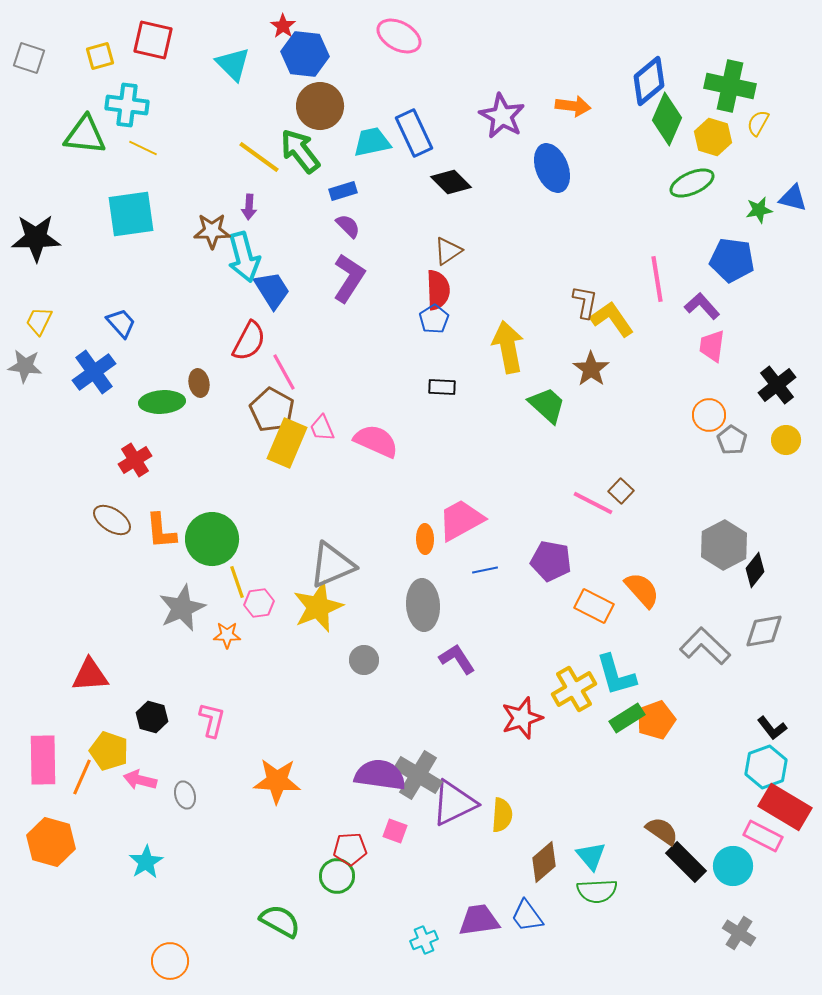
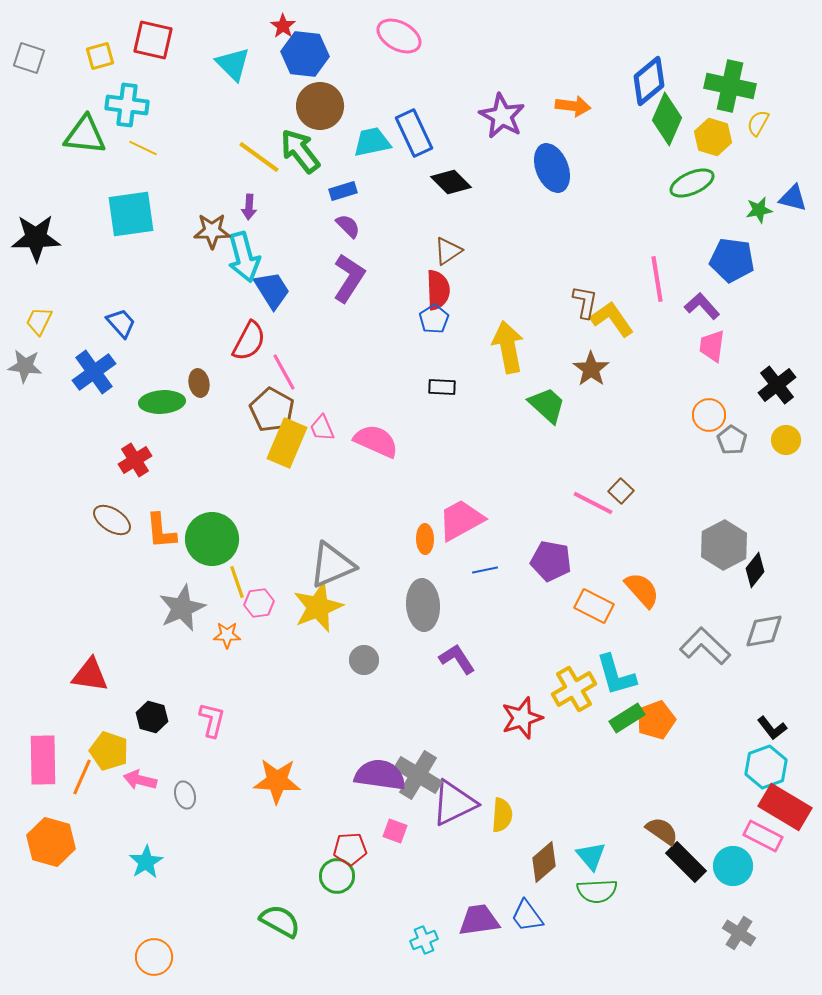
red triangle at (90, 675): rotated 12 degrees clockwise
orange circle at (170, 961): moved 16 px left, 4 px up
